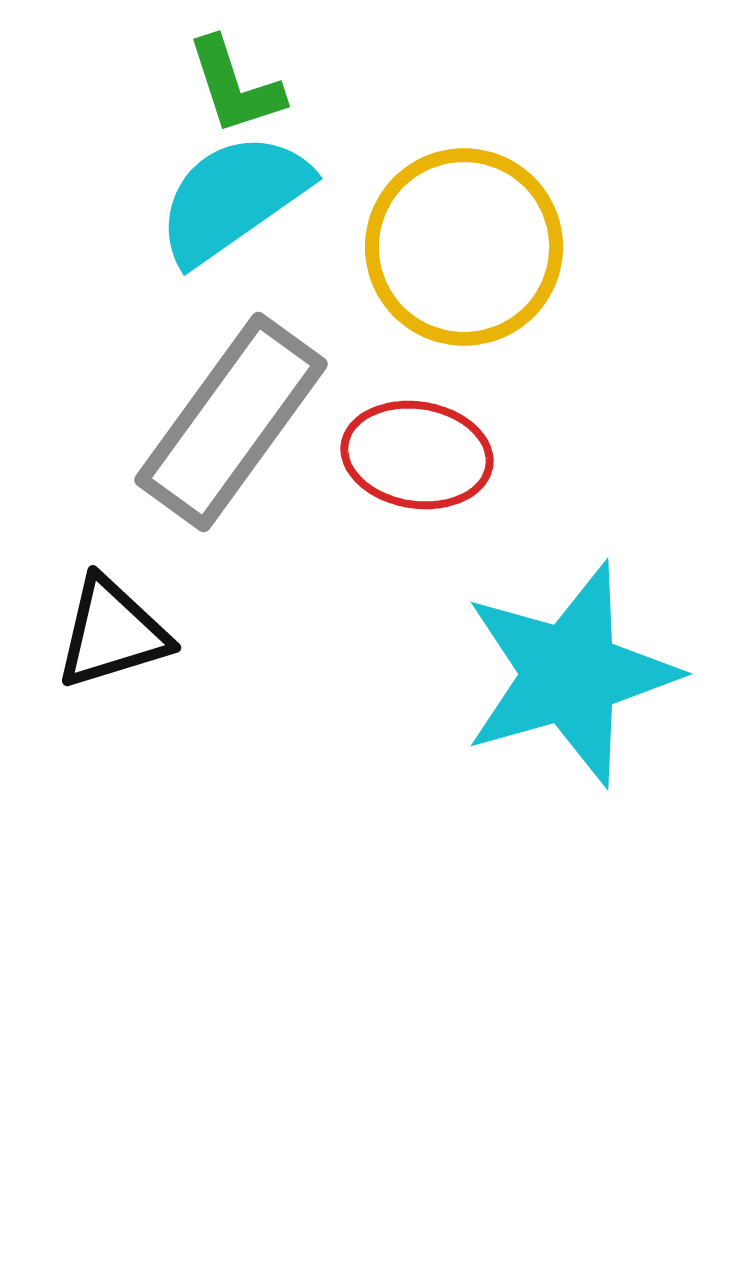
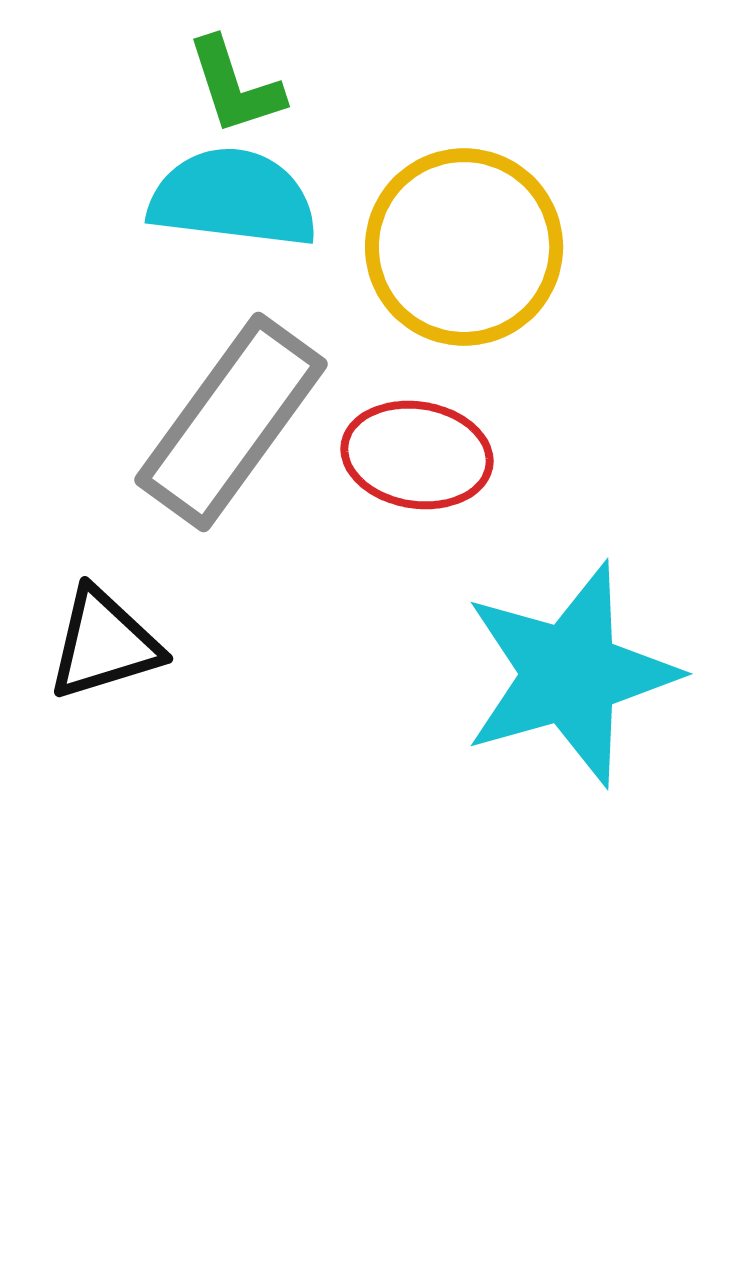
cyan semicircle: rotated 42 degrees clockwise
black triangle: moved 8 px left, 11 px down
